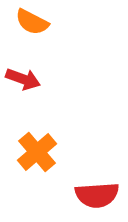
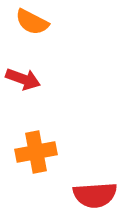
orange cross: moved 1 px left; rotated 30 degrees clockwise
red semicircle: moved 2 px left
